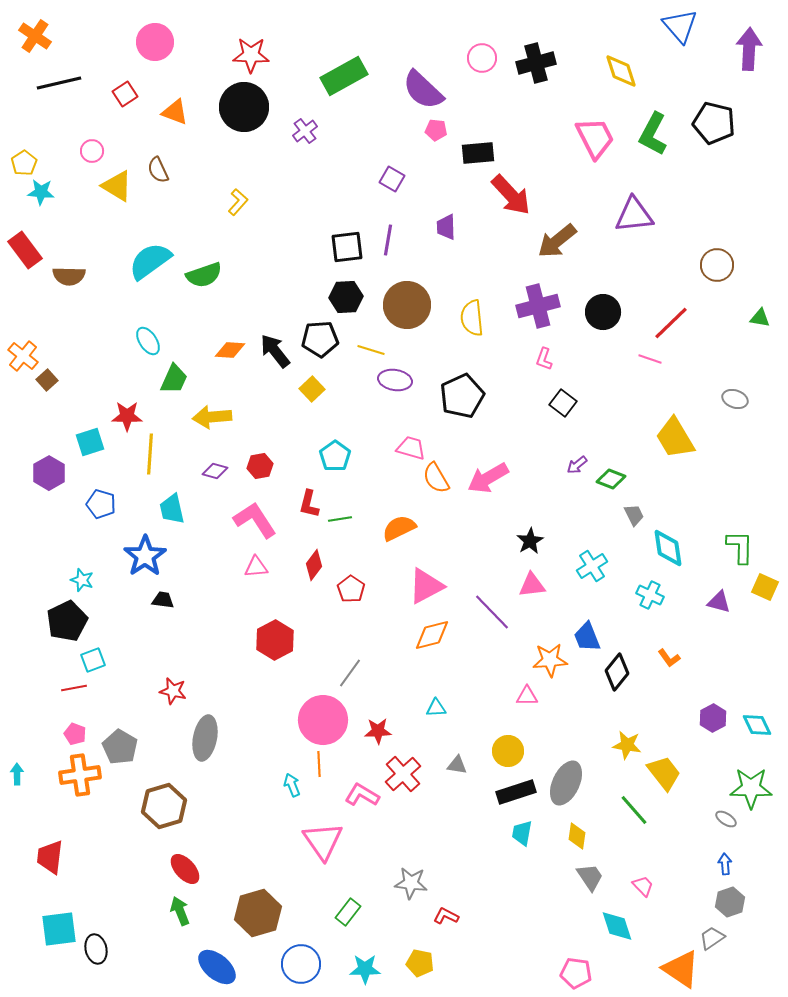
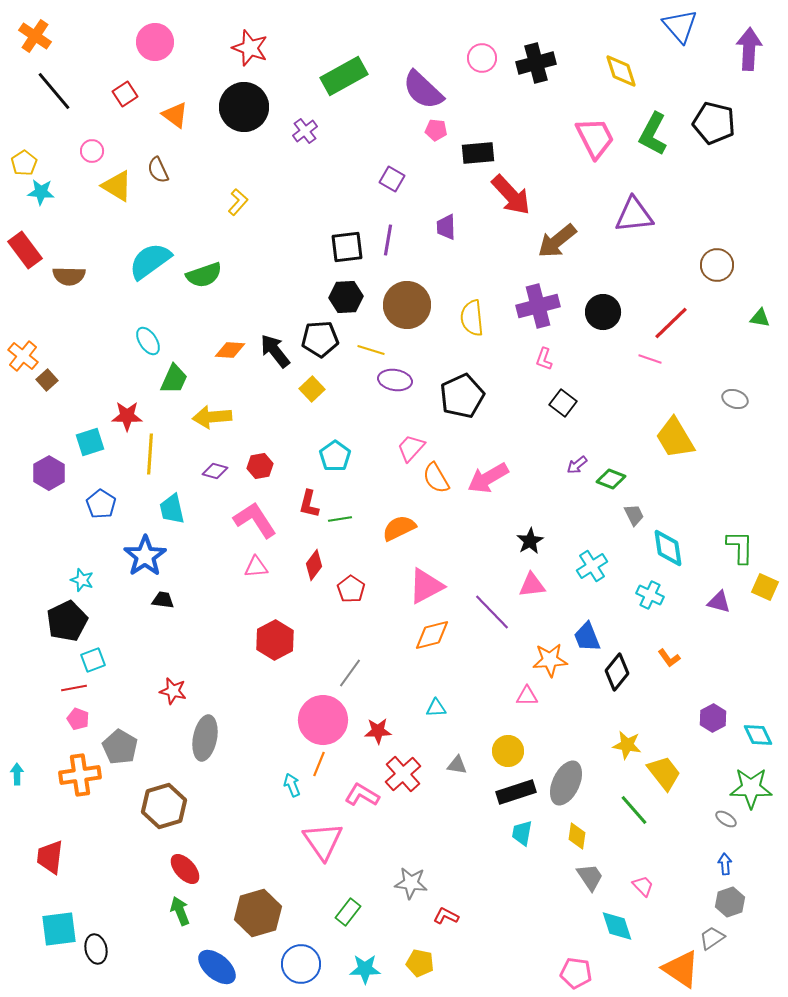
red star at (251, 55): moved 1 px left, 7 px up; rotated 18 degrees clockwise
black line at (59, 83): moved 5 px left, 8 px down; rotated 63 degrees clockwise
orange triangle at (175, 112): moved 3 px down; rotated 16 degrees clockwise
pink trapezoid at (411, 448): rotated 64 degrees counterclockwise
blue pentagon at (101, 504): rotated 16 degrees clockwise
cyan diamond at (757, 725): moved 1 px right, 10 px down
pink pentagon at (75, 734): moved 3 px right, 15 px up
orange line at (319, 764): rotated 25 degrees clockwise
